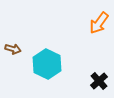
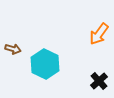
orange arrow: moved 11 px down
cyan hexagon: moved 2 px left
